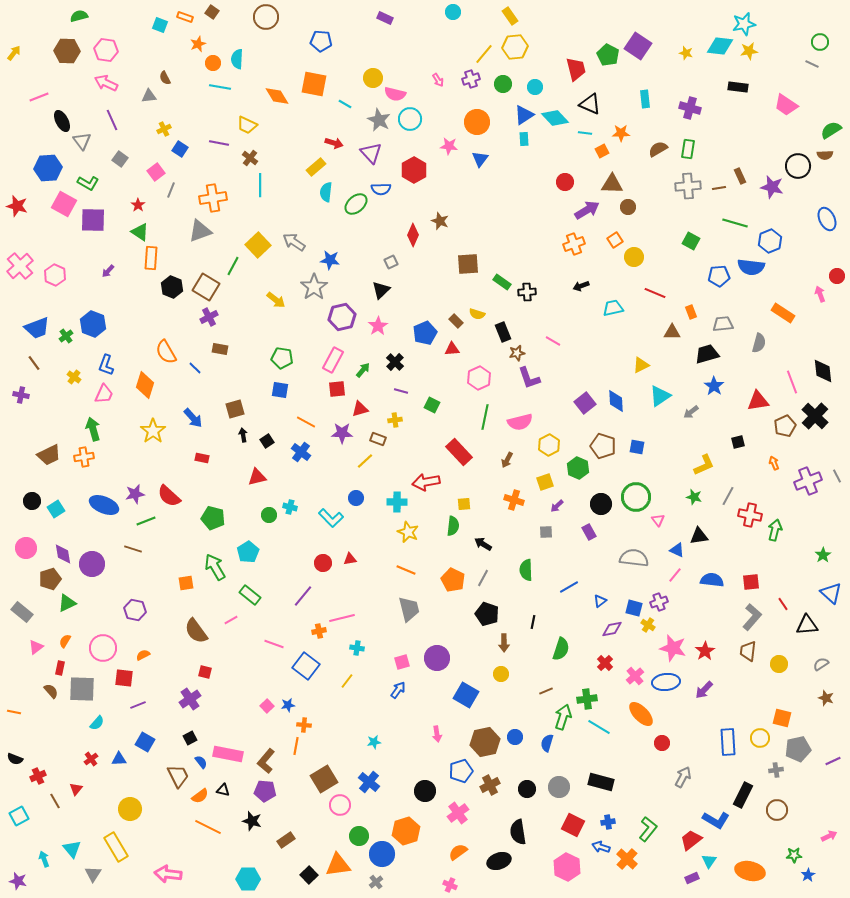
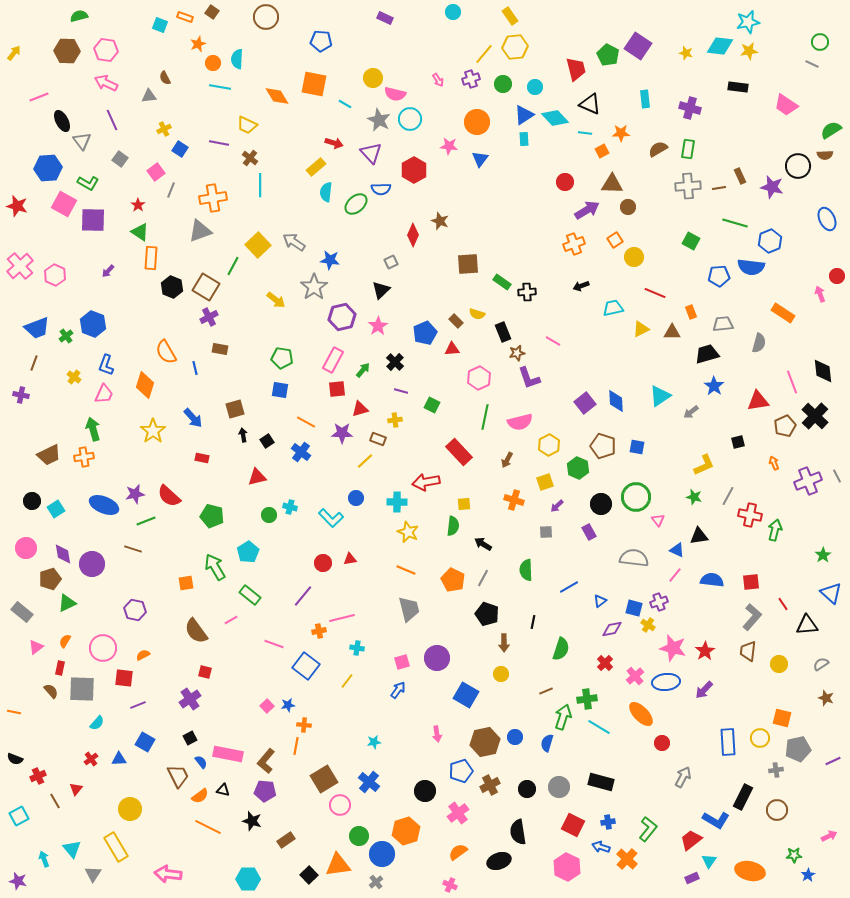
cyan star at (744, 24): moved 4 px right, 2 px up
brown line at (34, 363): rotated 56 degrees clockwise
yellow triangle at (641, 365): moved 36 px up
blue line at (195, 368): rotated 32 degrees clockwise
green pentagon at (213, 518): moved 1 px left, 2 px up
black rectangle at (743, 795): moved 2 px down
